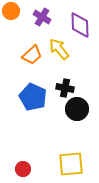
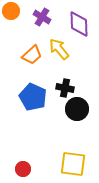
purple diamond: moved 1 px left, 1 px up
yellow square: moved 2 px right; rotated 12 degrees clockwise
